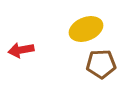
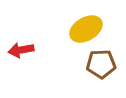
yellow ellipse: rotated 8 degrees counterclockwise
